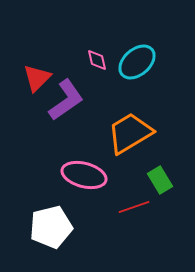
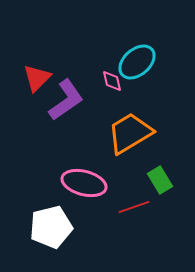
pink diamond: moved 15 px right, 21 px down
pink ellipse: moved 8 px down
